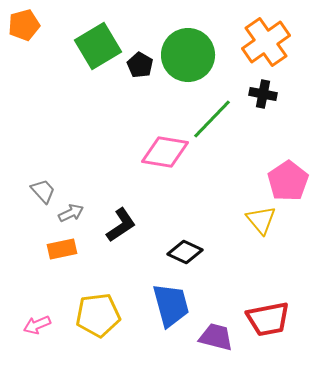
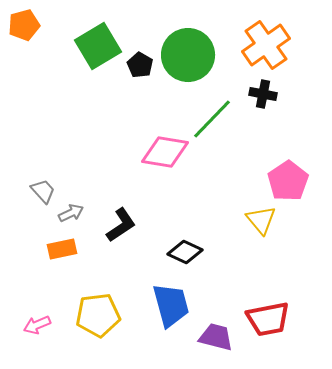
orange cross: moved 3 px down
